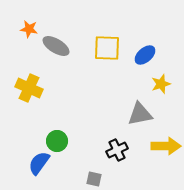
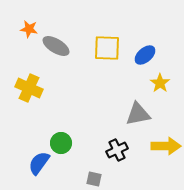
yellow star: moved 1 px left, 1 px up; rotated 18 degrees counterclockwise
gray triangle: moved 2 px left
green circle: moved 4 px right, 2 px down
